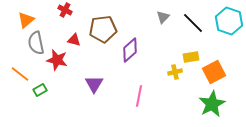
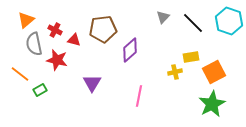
red cross: moved 10 px left, 20 px down
gray semicircle: moved 2 px left, 1 px down
purple triangle: moved 2 px left, 1 px up
